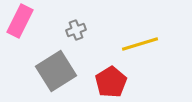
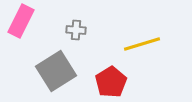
pink rectangle: moved 1 px right
gray cross: rotated 24 degrees clockwise
yellow line: moved 2 px right
